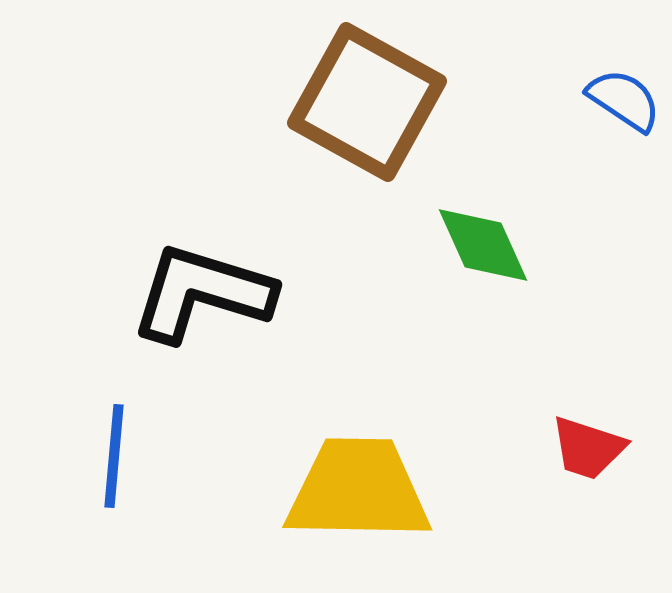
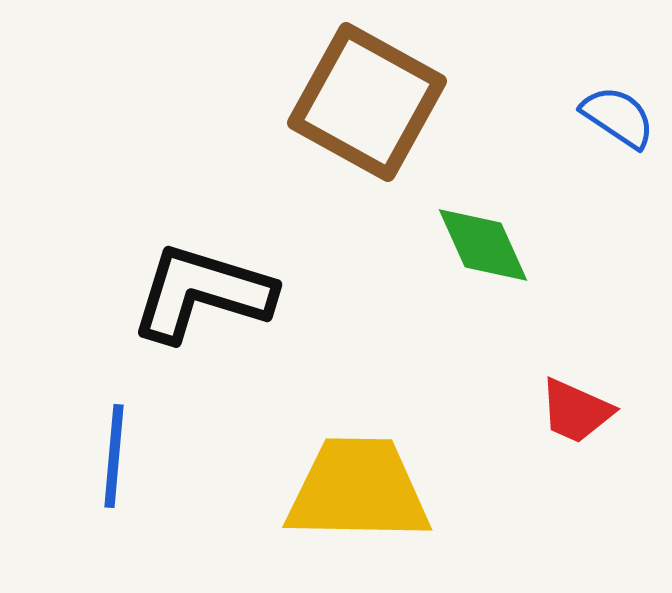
blue semicircle: moved 6 px left, 17 px down
red trapezoid: moved 12 px left, 37 px up; rotated 6 degrees clockwise
